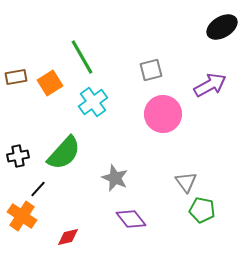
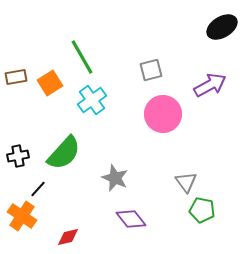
cyan cross: moved 1 px left, 2 px up
